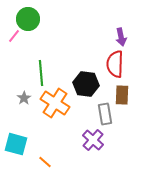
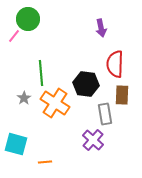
purple arrow: moved 20 px left, 9 px up
orange line: rotated 48 degrees counterclockwise
